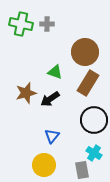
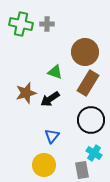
black circle: moved 3 px left
